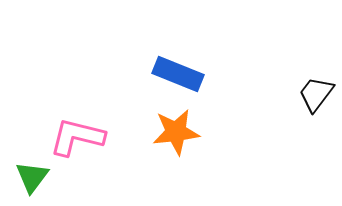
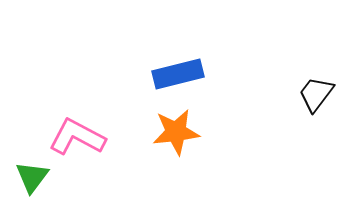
blue rectangle: rotated 36 degrees counterclockwise
pink L-shape: rotated 14 degrees clockwise
